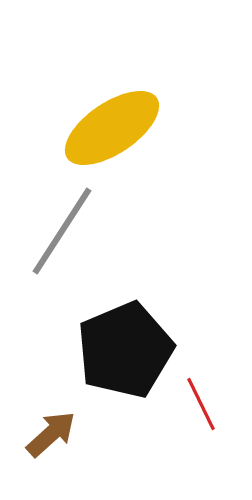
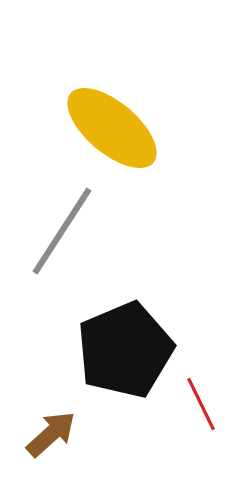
yellow ellipse: rotated 74 degrees clockwise
